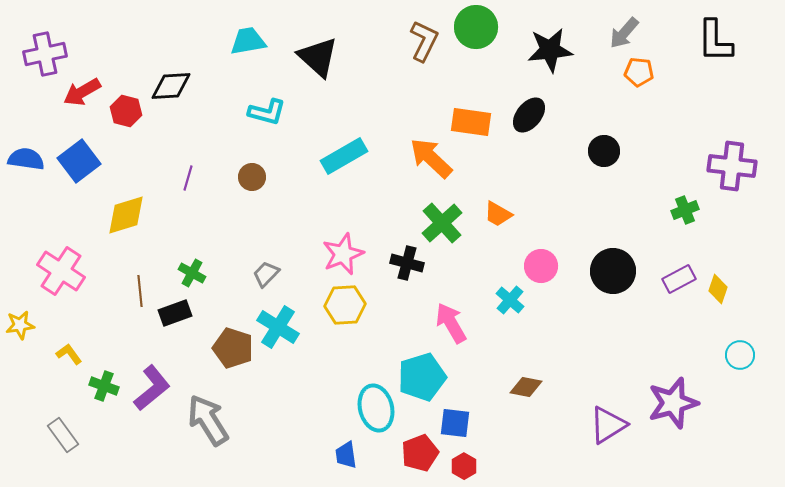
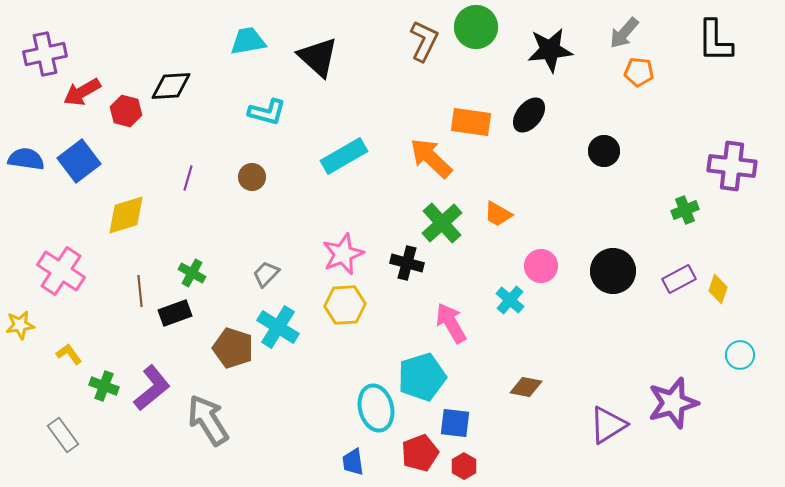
blue trapezoid at (346, 455): moved 7 px right, 7 px down
